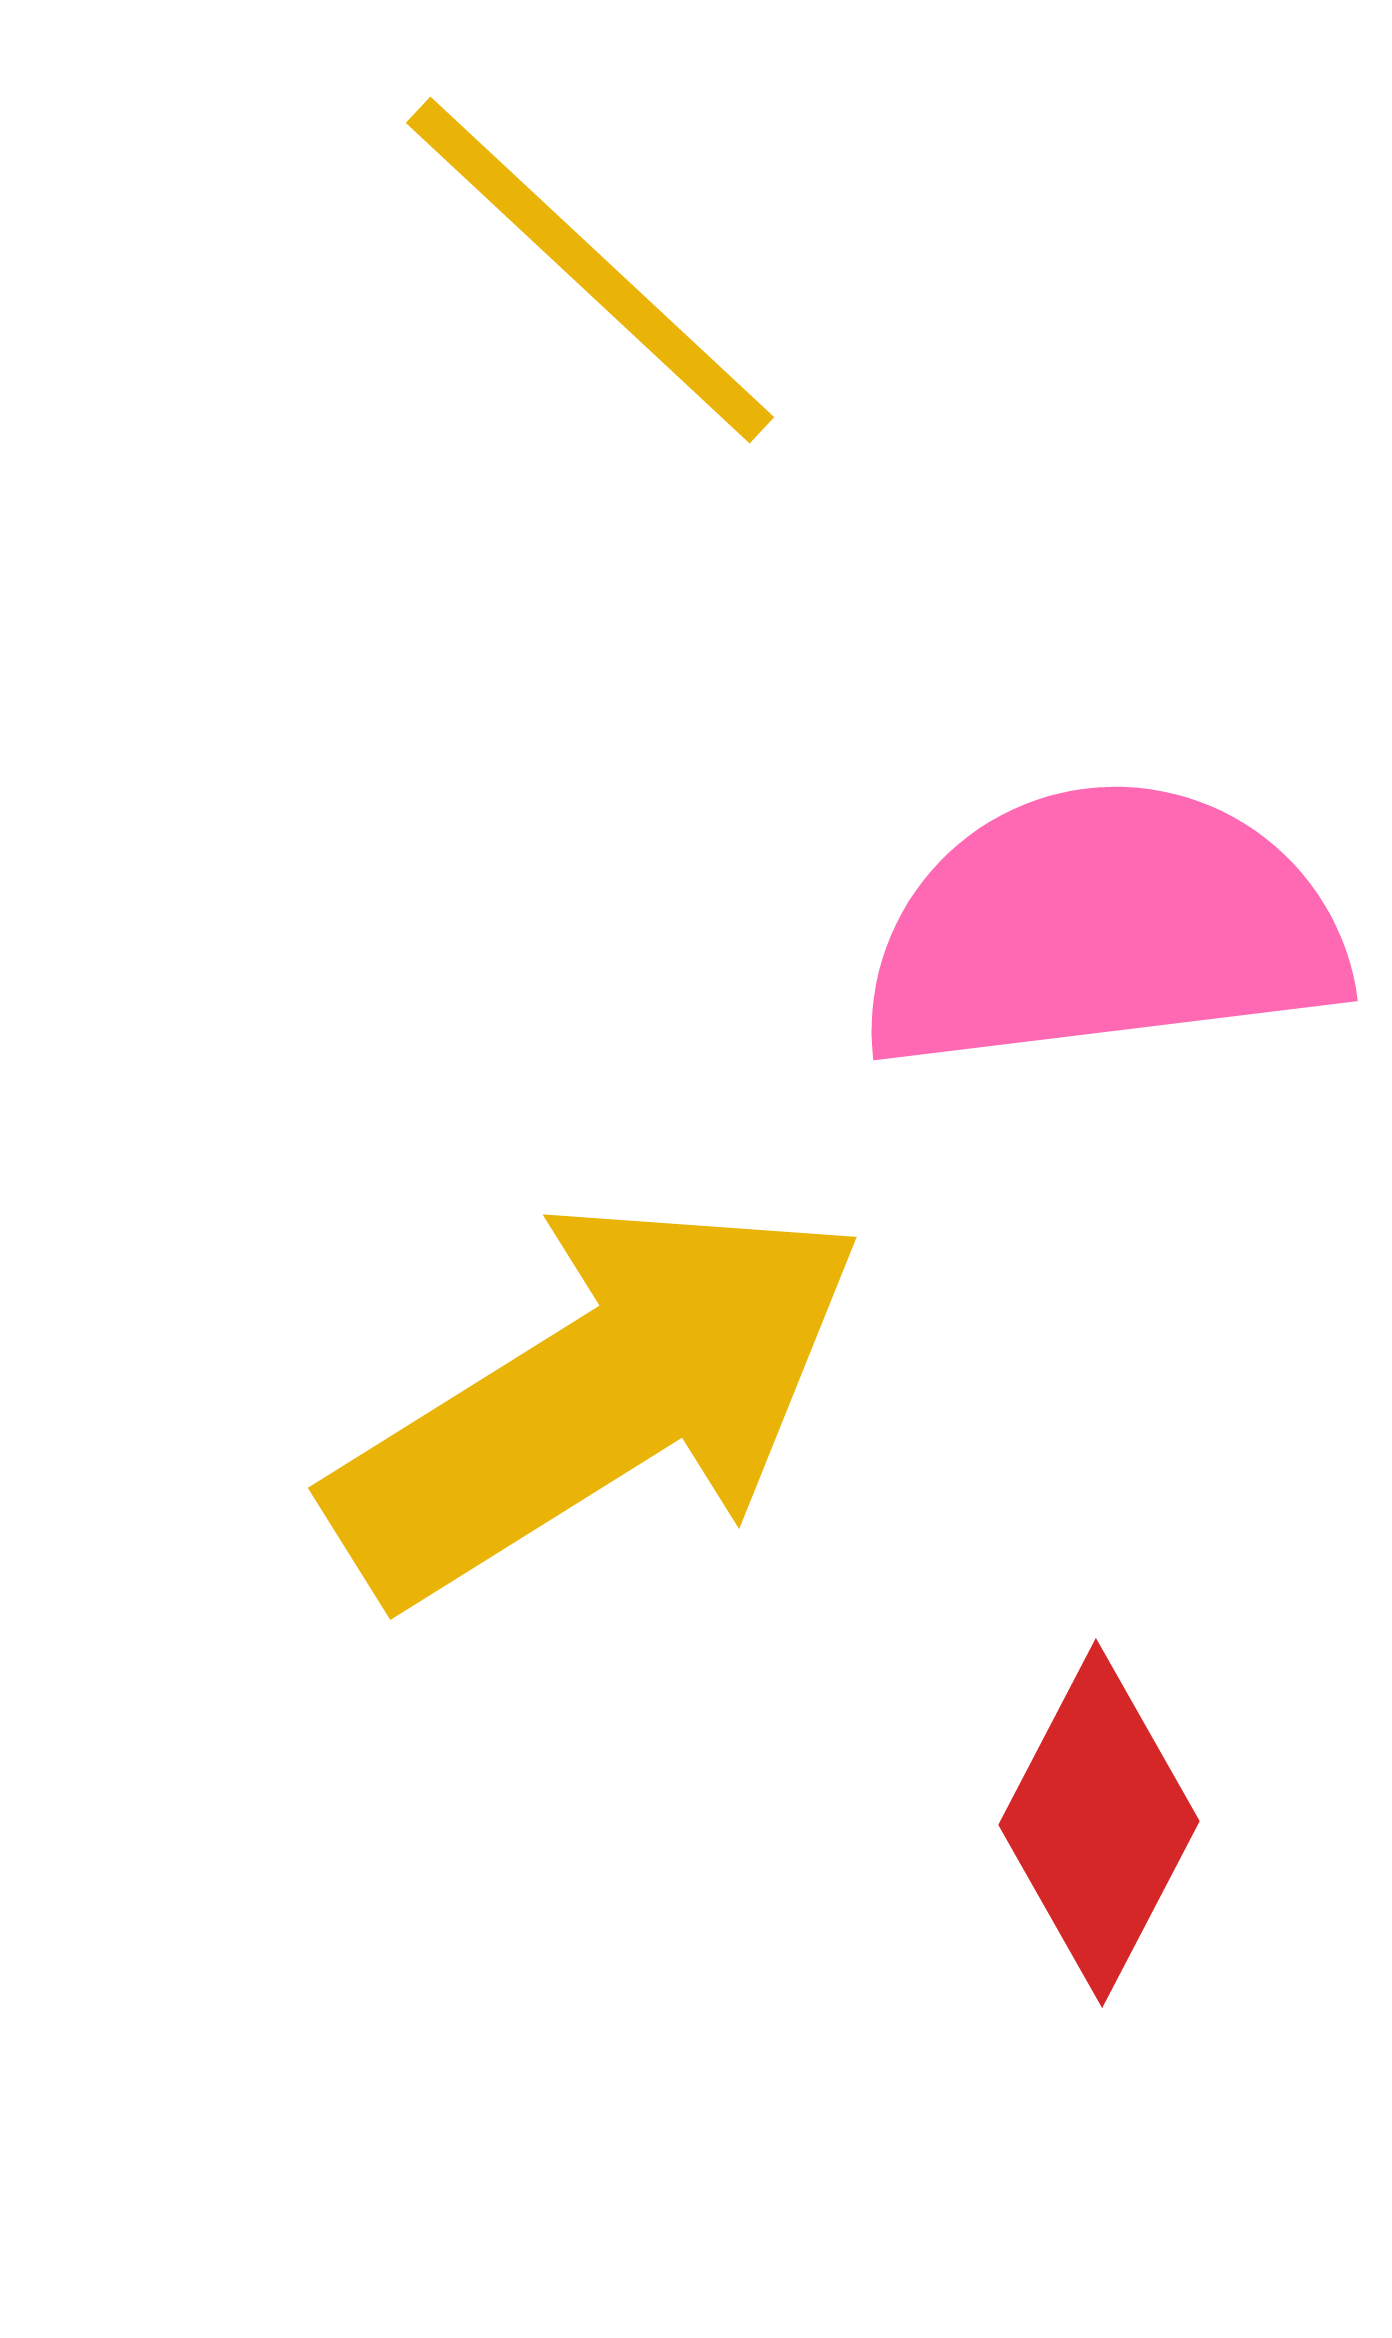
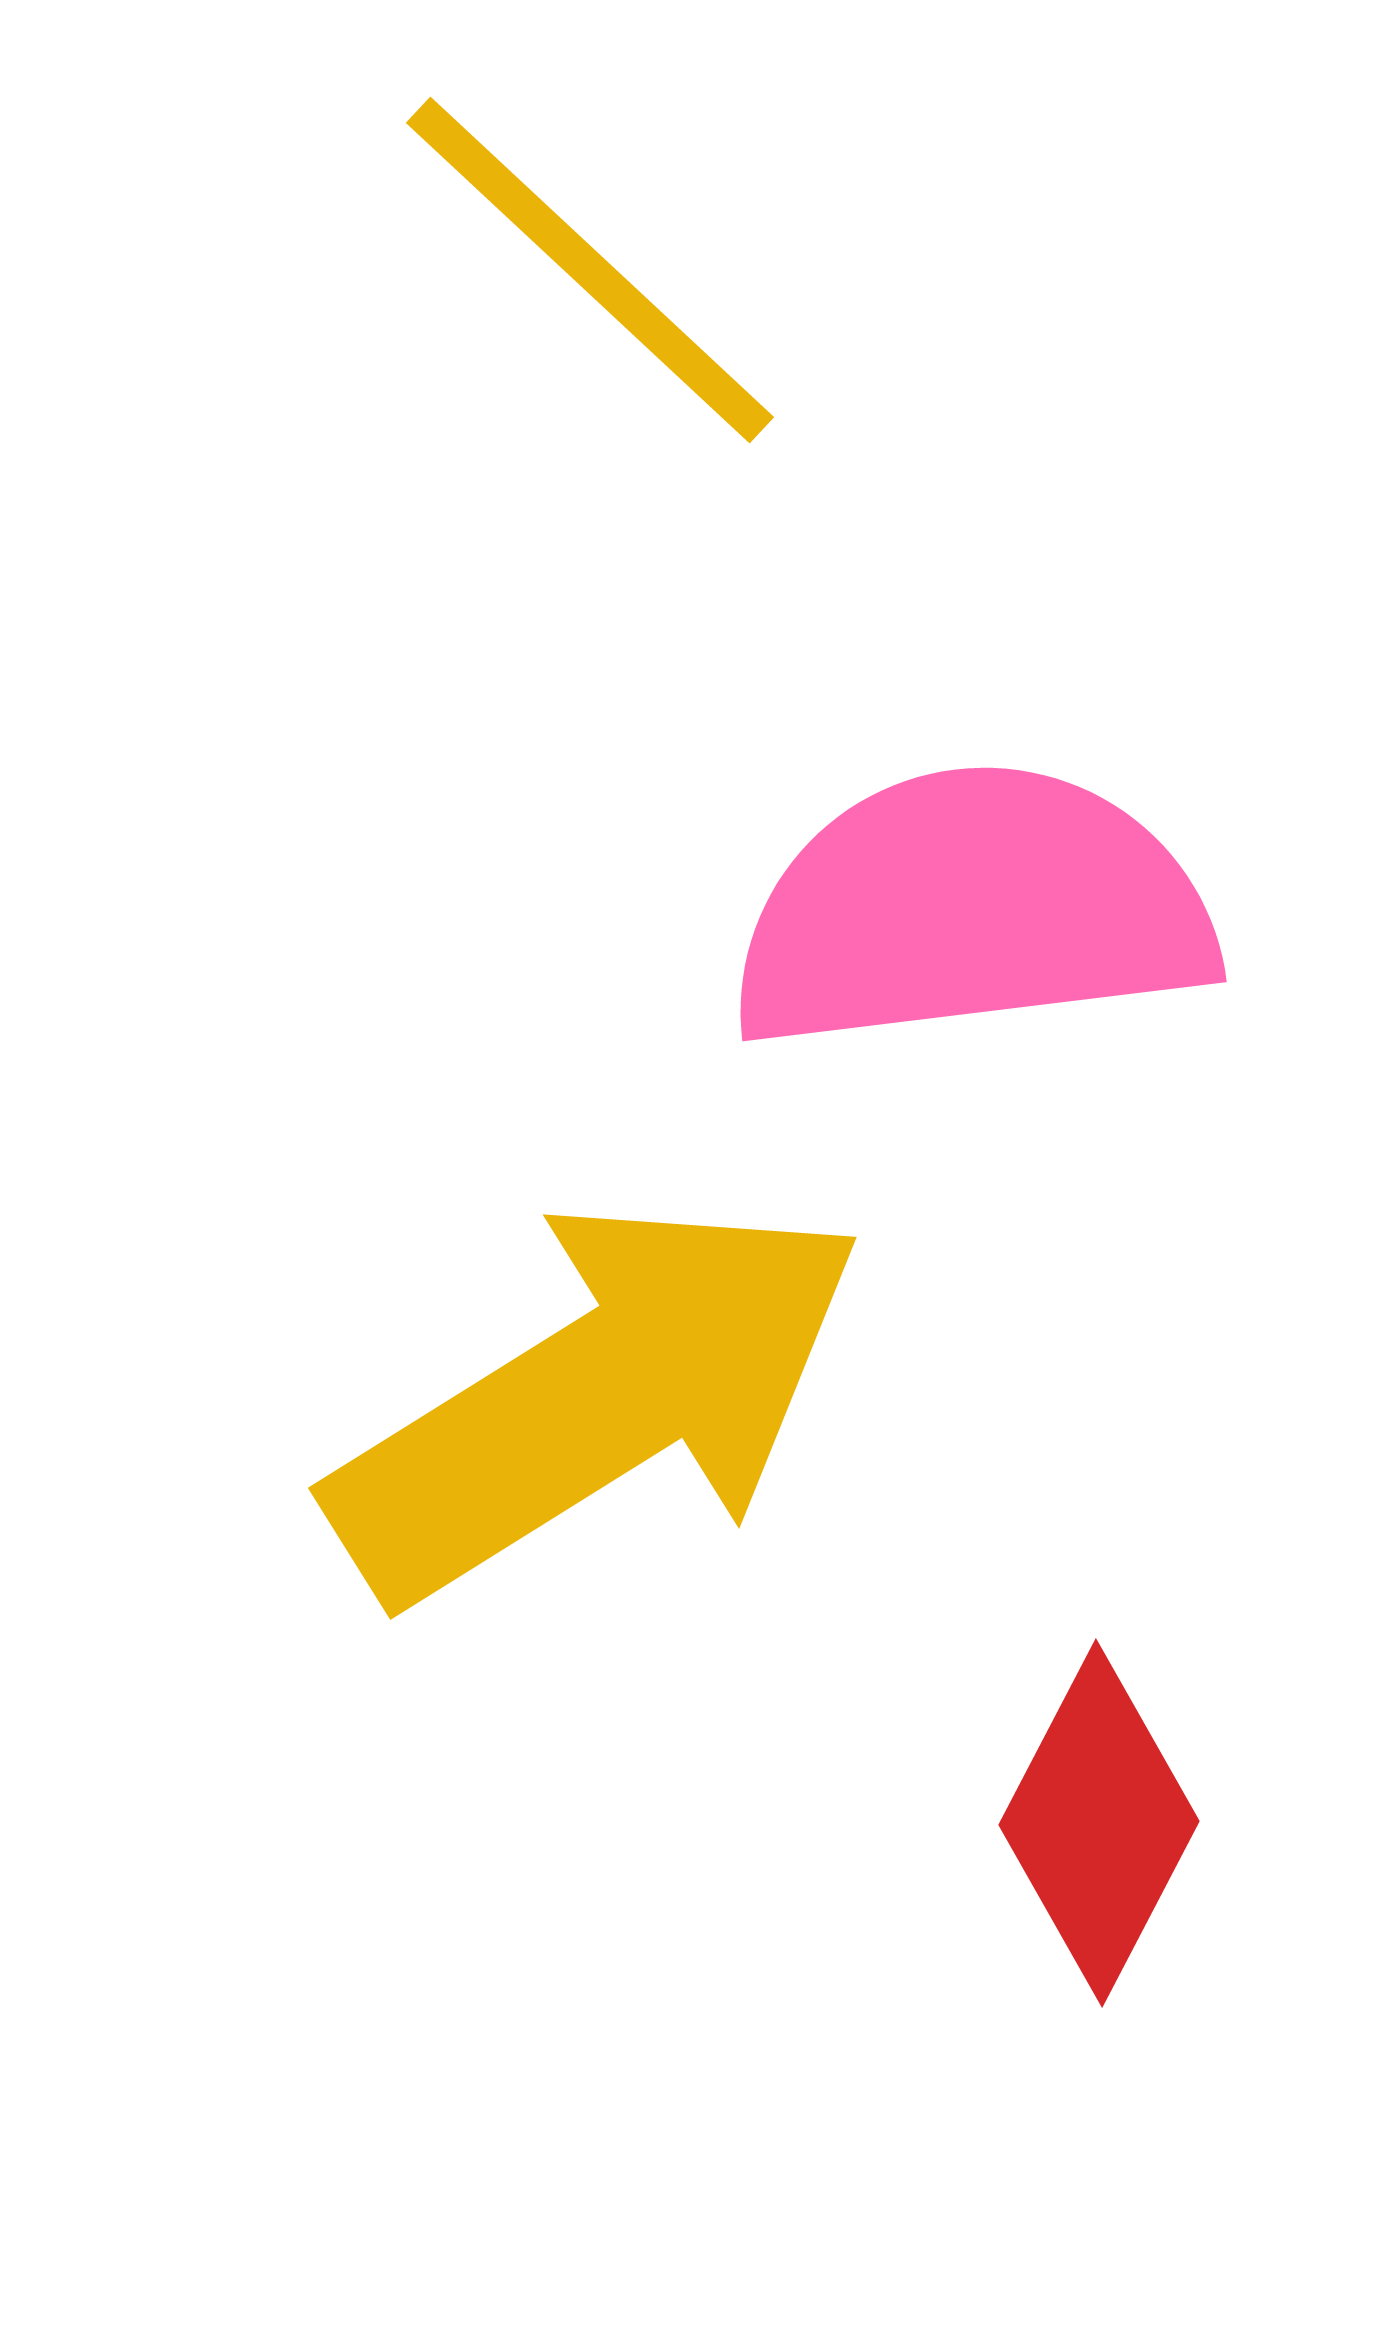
pink semicircle: moved 131 px left, 19 px up
